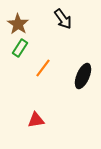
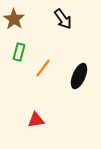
brown star: moved 4 px left, 5 px up
green rectangle: moved 1 px left, 4 px down; rotated 18 degrees counterclockwise
black ellipse: moved 4 px left
